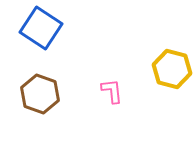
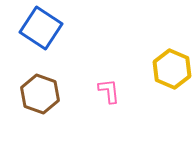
yellow hexagon: rotated 9 degrees clockwise
pink L-shape: moved 3 px left
